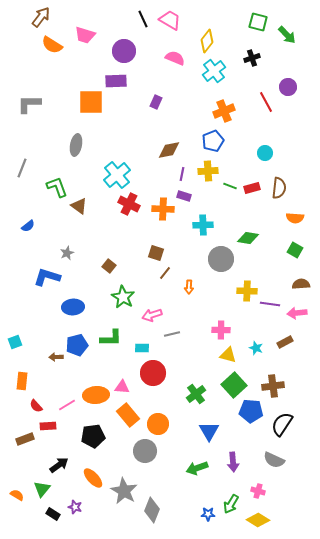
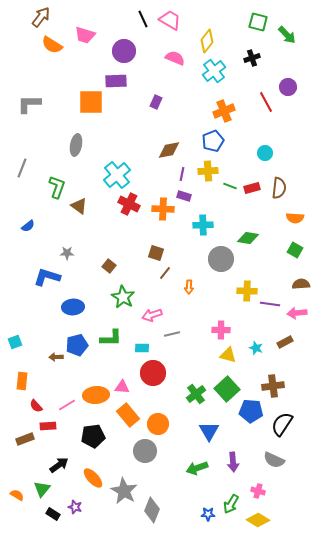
green L-shape at (57, 187): rotated 40 degrees clockwise
gray star at (67, 253): rotated 24 degrees clockwise
green square at (234, 385): moved 7 px left, 4 px down
